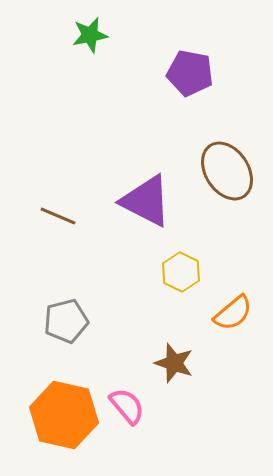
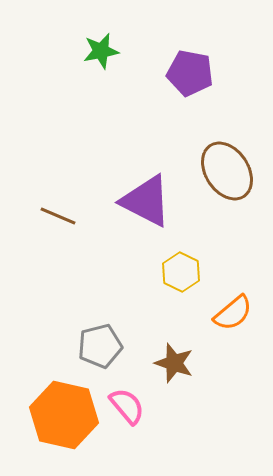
green star: moved 11 px right, 16 px down
gray pentagon: moved 34 px right, 25 px down
